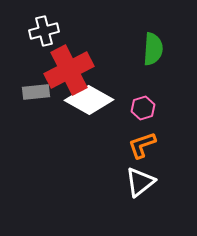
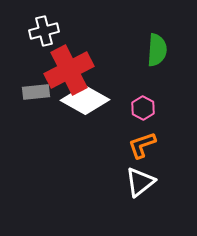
green semicircle: moved 4 px right, 1 px down
white diamond: moved 4 px left
pink hexagon: rotated 15 degrees counterclockwise
